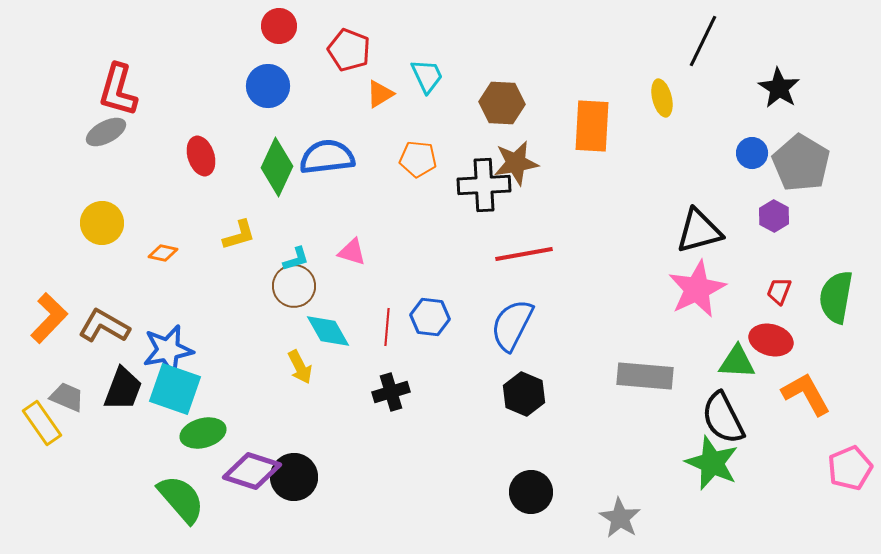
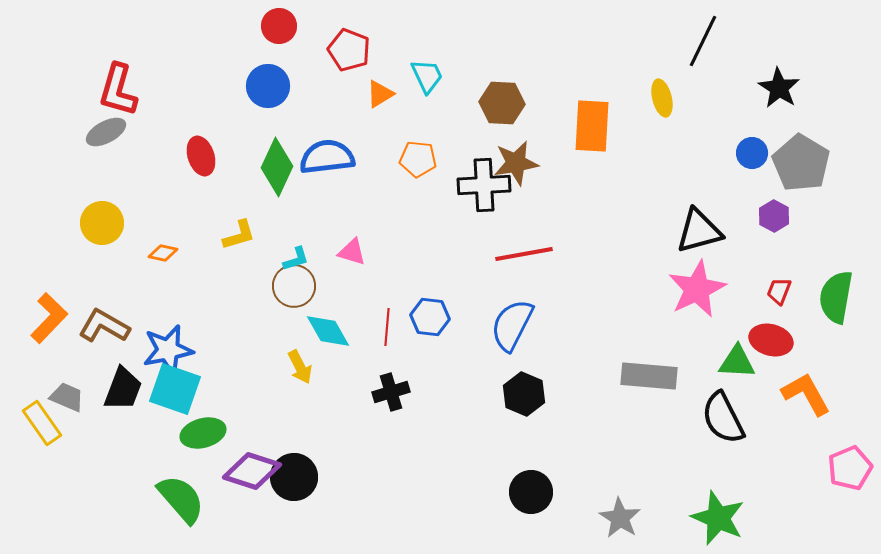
gray rectangle at (645, 376): moved 4 px right
green star at (712, 463): moved 6 px right, 55 px down
